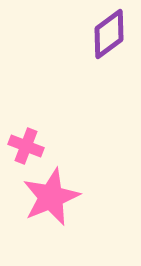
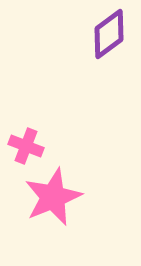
pink star: moved 2 px right
